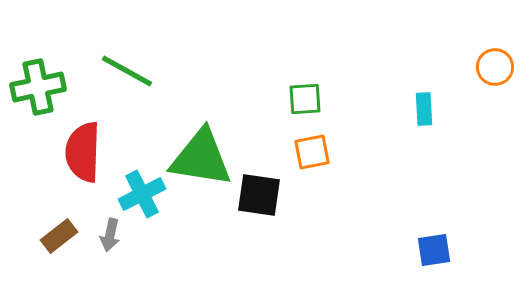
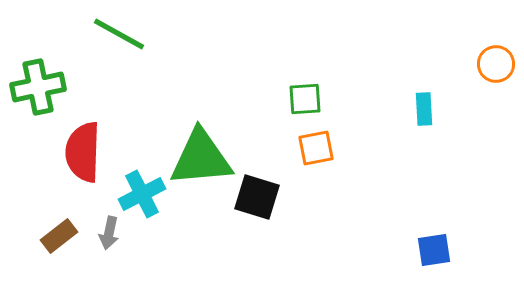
orange circle: moved 1 px right, 3 px up
green line: moved 8 px left, 37 px up
orange square: moved 4 px right, 4 px up
green triangle: rotated 14 degrees counterclockwise
black square: moved 2 px left, 2 px down; rotated 9 degrees clockwise
gray arrow: moved 1 px left, 2 px up
